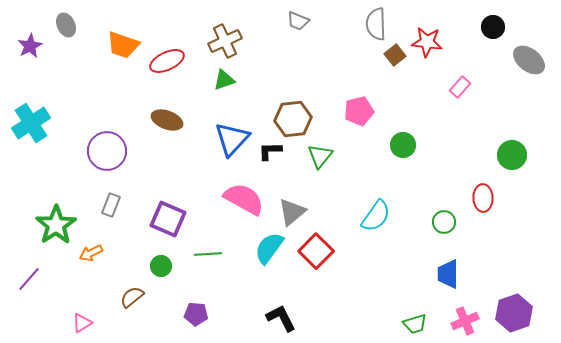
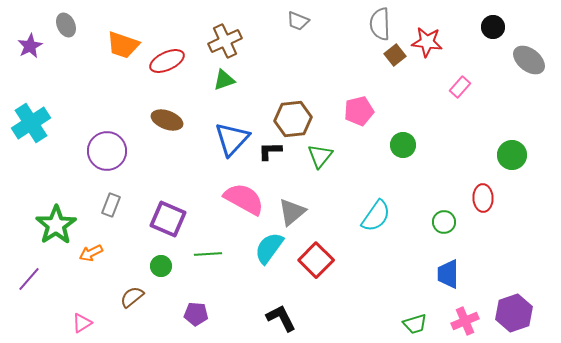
gray semicircle at (376, 24): moved 4 px right
red square at (316, 251): moved 9 px down
